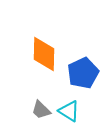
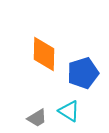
blue pentagon: rotated 8 degrees clockwise
gray trapezoid: moved 4 px left, 8 px down; rotated 75 degrees counterclockwise
